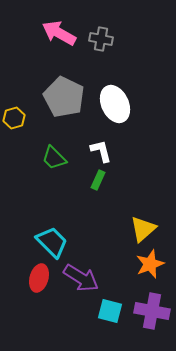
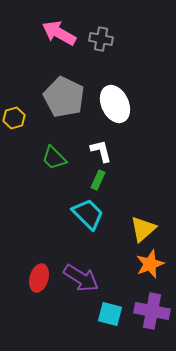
cyan trapezoid: moved 36 px right, 28 px up
cyan square: moved 3 px down
